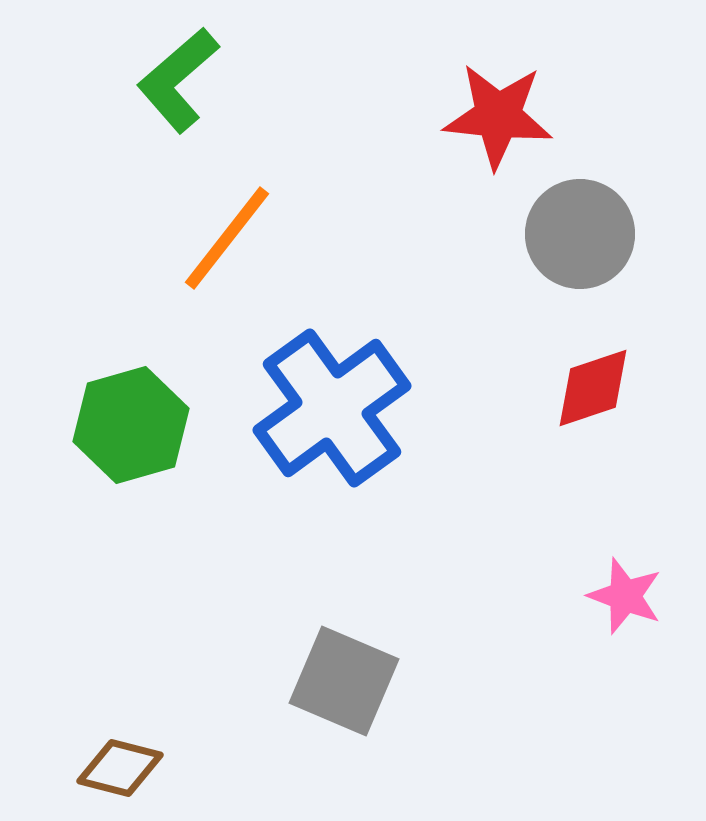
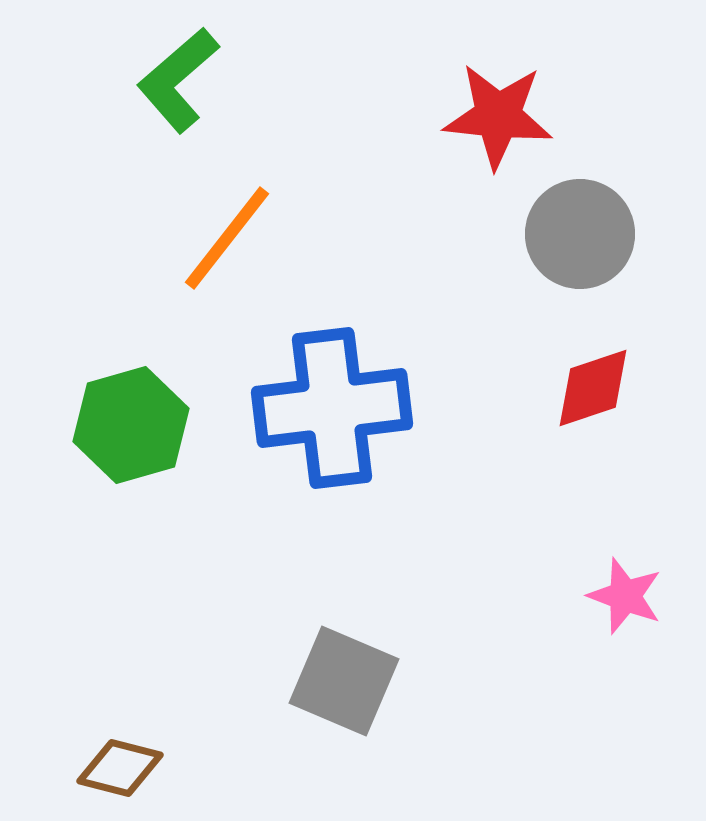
blue cross: rotated 29 degrees clockwise
